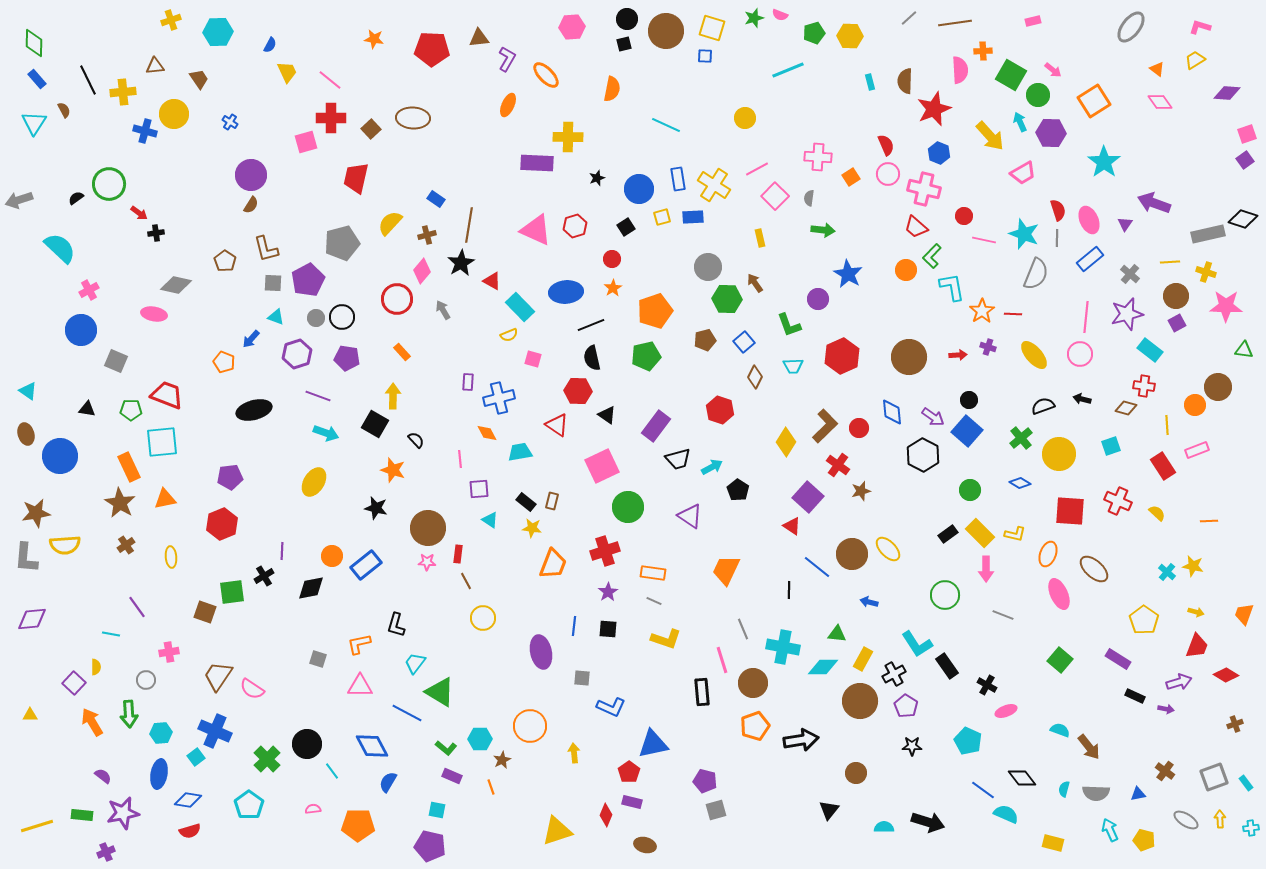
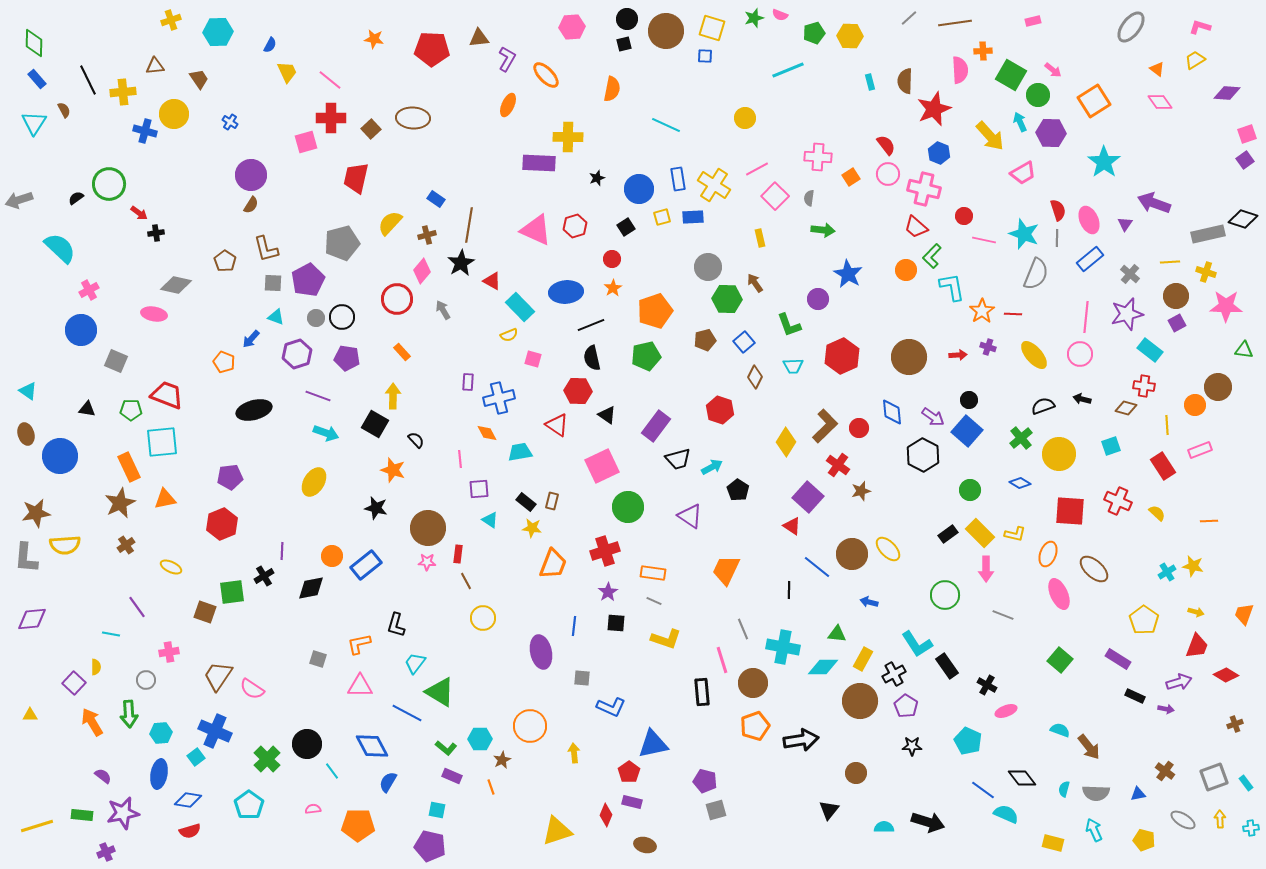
red semicircle at (886, 145): rotated 15 degrees counterclockwise
purple rectangle at (537, 163): moved 2 px right
pink rectangle at (1197, 450): moved 3 px right
brown star at (120, 503): rotated 16 degrees clockwise
yellow ellipse at (171, 557): moved 10 px down; rotated 60 degrees counterclockwise
cyan cross at (1167, 572): rotated 18 degrees clockwise
black square at (608, 629): moved 8 px right, 6 px up
gray ellipse at (1186, 820): moved 3 px left
cyan arrow at (1110, 830): moved 16 px left
